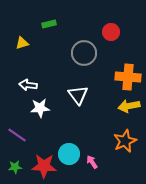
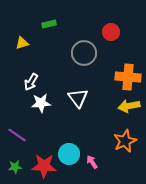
white arrow: moved 3 px right, 3 px up; rotated 66 degrees counterclockwise
white triangle: moved 3 px down
white star: moved 1 px right, 5 px up
